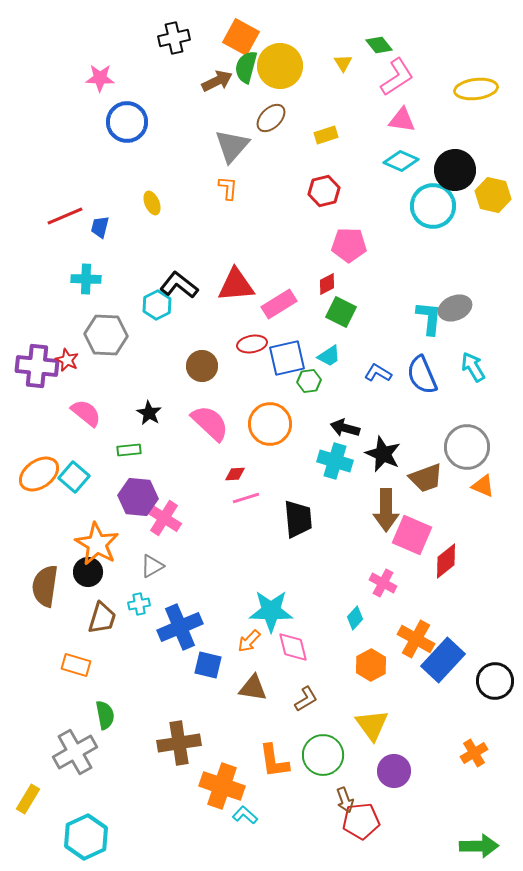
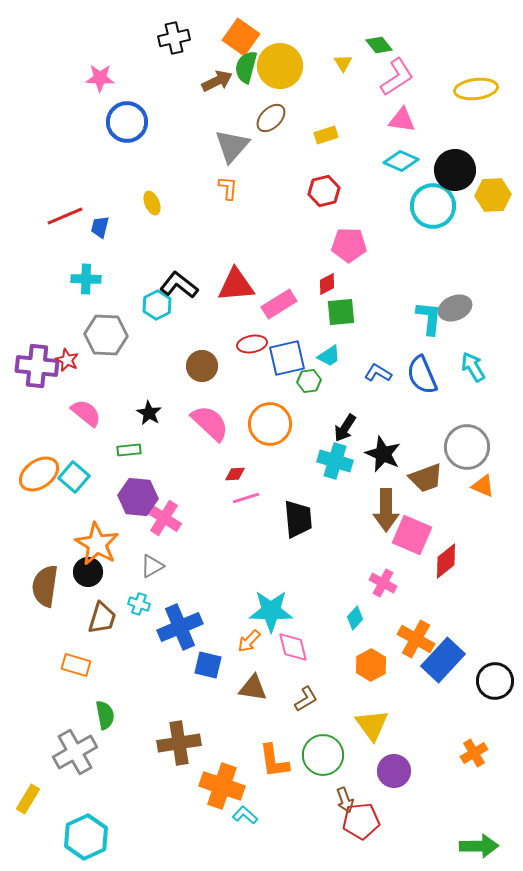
orange square at (241, 37): rotated 6 degrees clockwise
yellow hexagon at (493, 195): rotated 16 degrees counterclockwise
green square at (341, 312): rotated 32 degrees counterclockwise
black arrow at (345, 428): rotated 72 degrees counterclockwise
cyan cross at (139, 604): rotated 30 degrees clockwise
